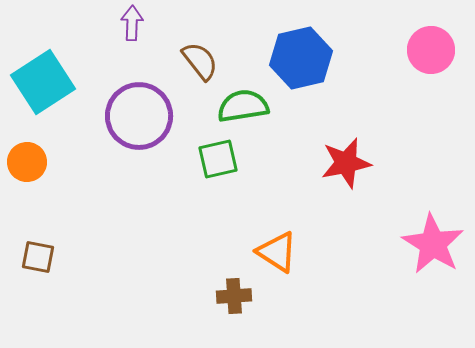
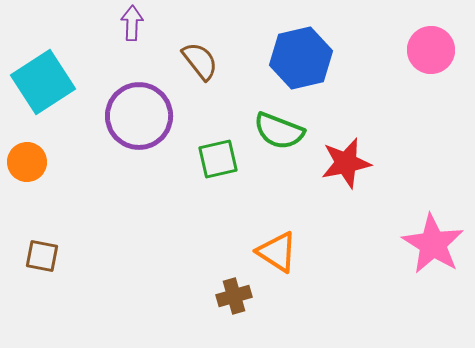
green semicircle: moved 36 px right, 25 px down; rotated 150 degrees counterclockwise
brown square: moved 4 px right, 1 px up
brown cross: rotated 12 degrees counterclockwise
